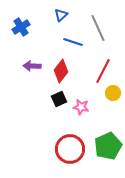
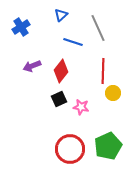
purple arrow: rotated 24 degrees counterclockwise
red line: rotated 25 degrees counterclockwise
